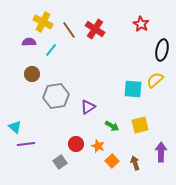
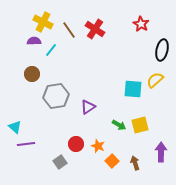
purple semicircle: moved 5 px right, 1 px up
green arrow: moved 7 px right, 1 px up
